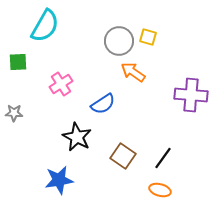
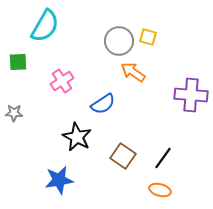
pink cross: moved 1 px right, 3 px up
